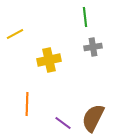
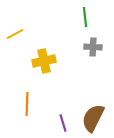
gray cross: rotated 12 degrees clockwise
yellow cross: moved 5 px left, 1 px down
purple line: rotated 36 degrees clockwise
